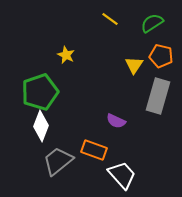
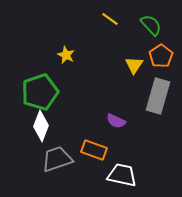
green semicircle: moved 1 px left, 2 px down; rotated 80 degrees clockwise
orange pentagon: rotated 25 degrees clockwise
gray trapezoid: moved 1 px left, 2 px up; rotated 20 degrees clockwise
white trapezoid: rotated 36 degrees counterclockwise
